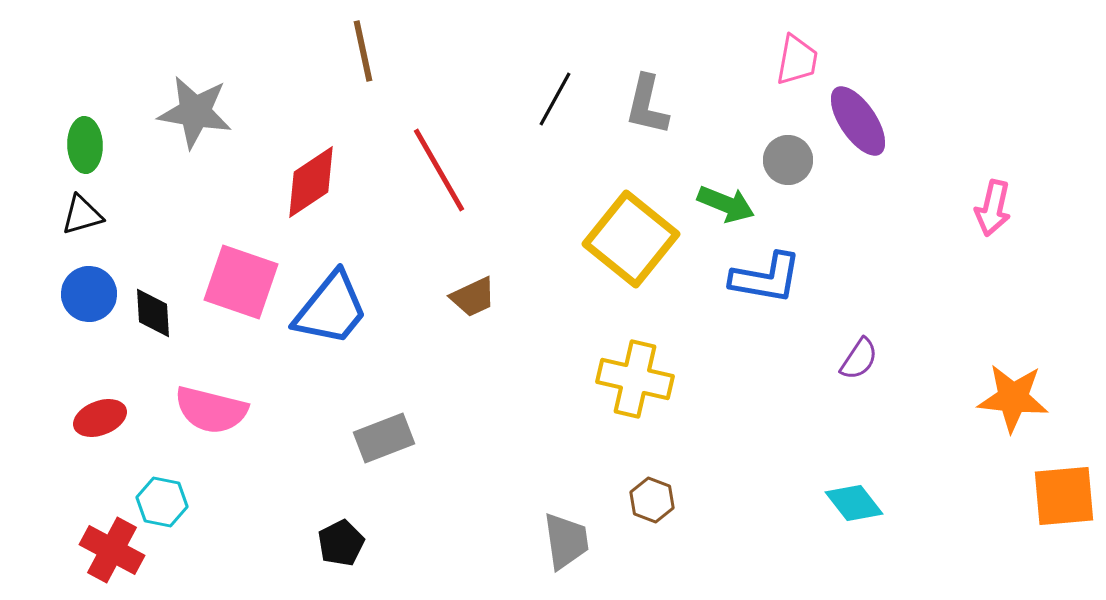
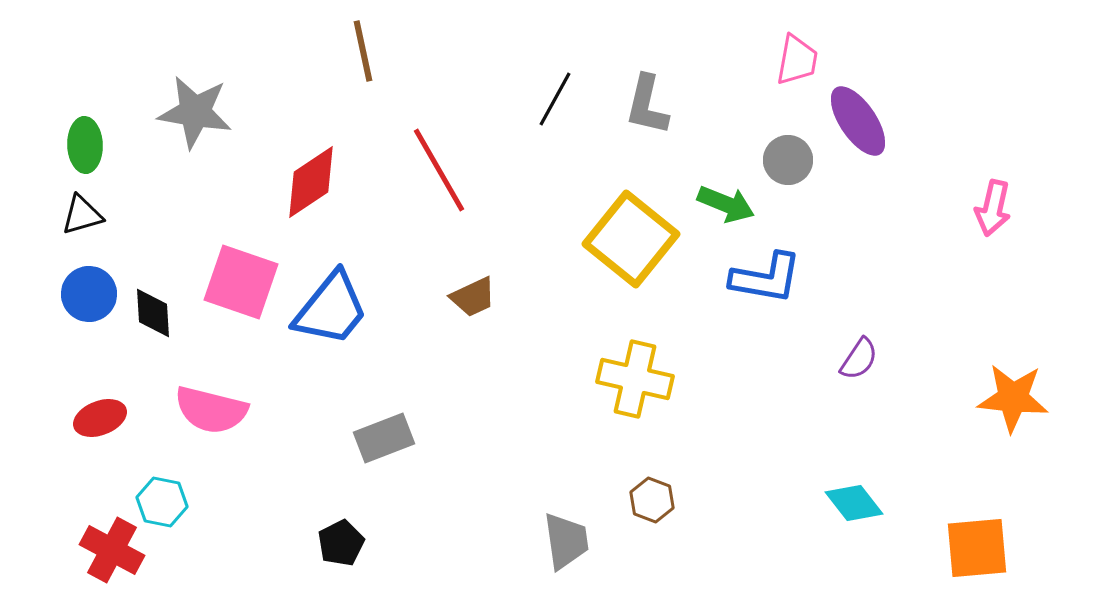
orange square: moved 87 px left, 52 px down
